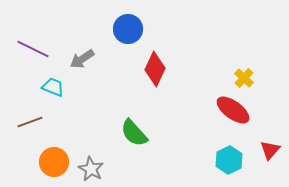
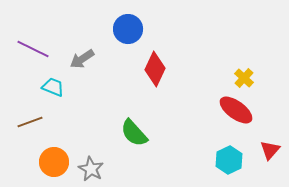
red ellipse: moved 3 px right
